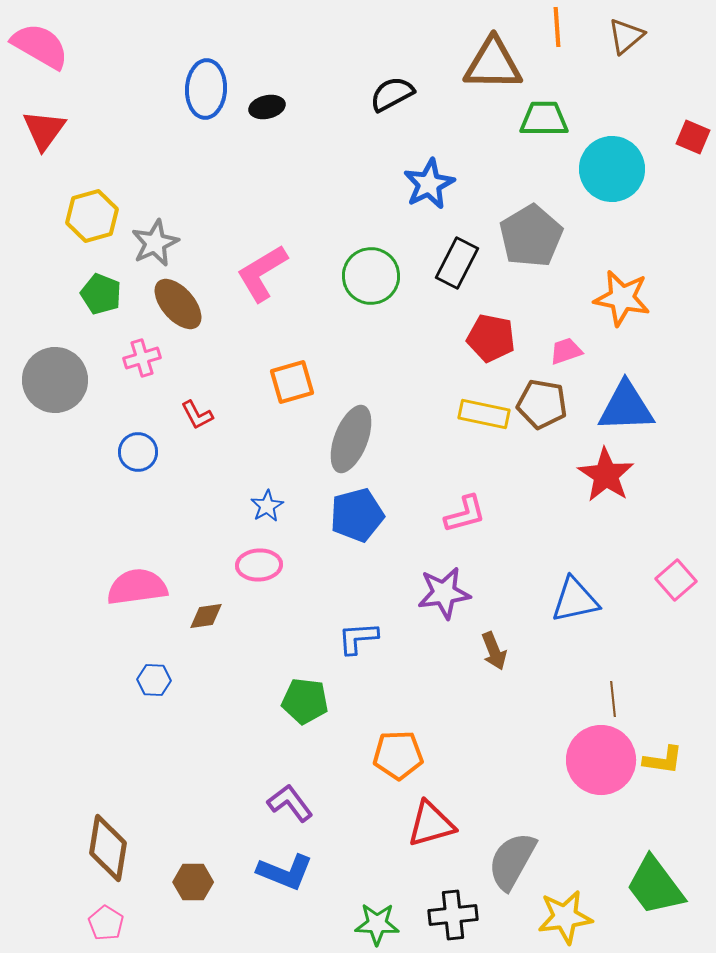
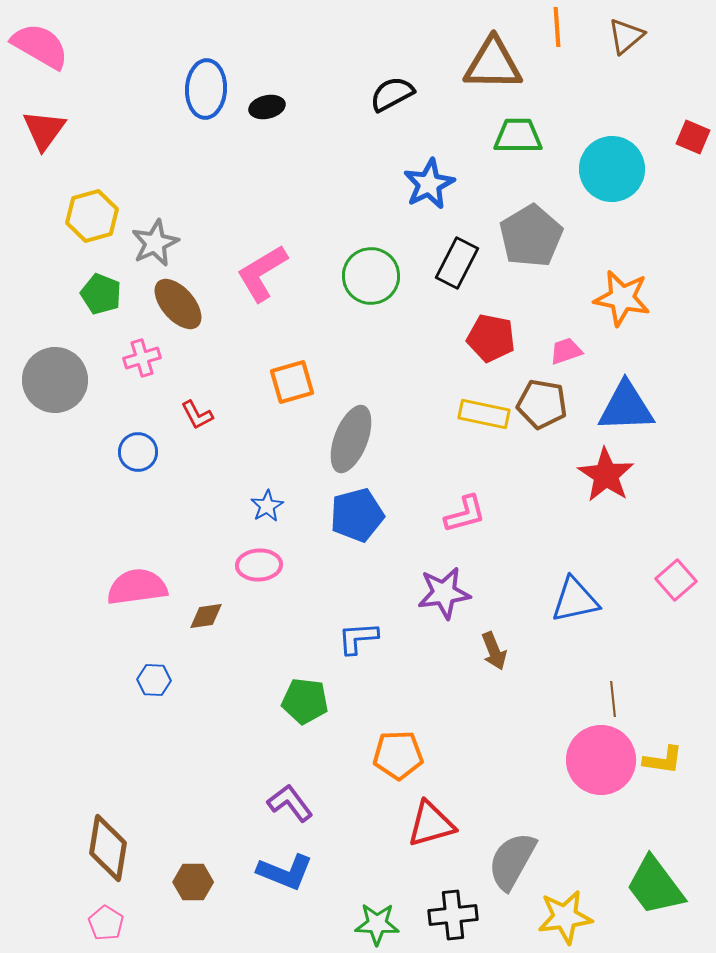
green trapezoid at (544, 119): moved 26 px left, 17 px down
